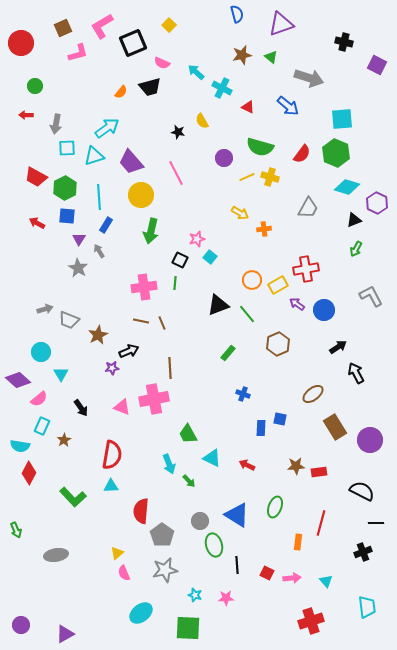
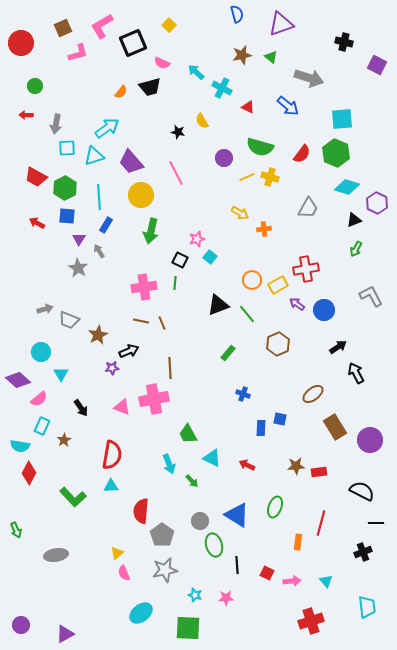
green arrow at (189, 481): moved 3 px right
pink arrow at (292, 578): moved 3 px down
